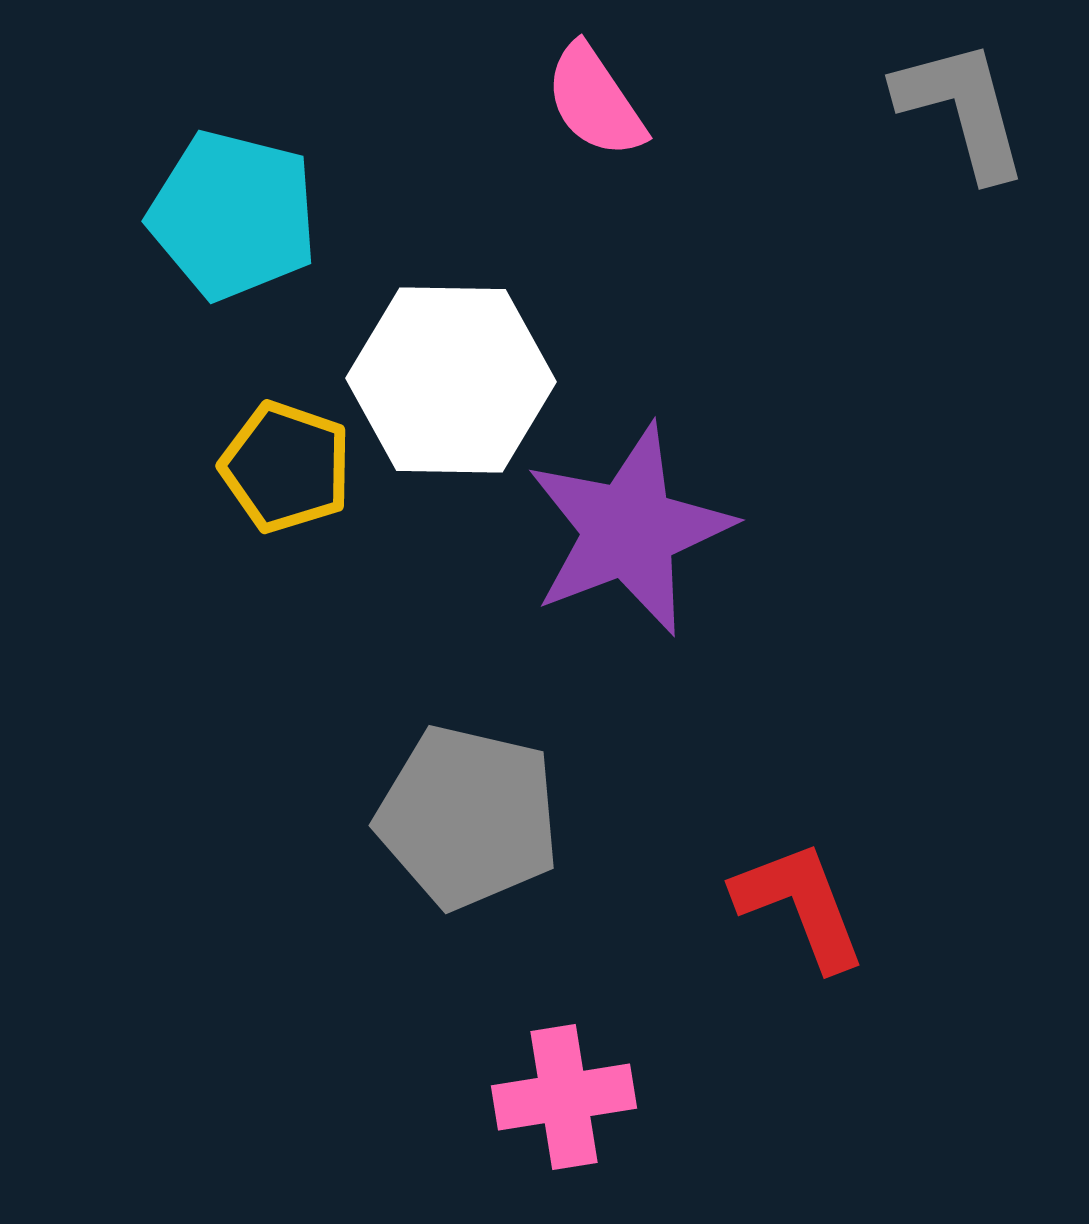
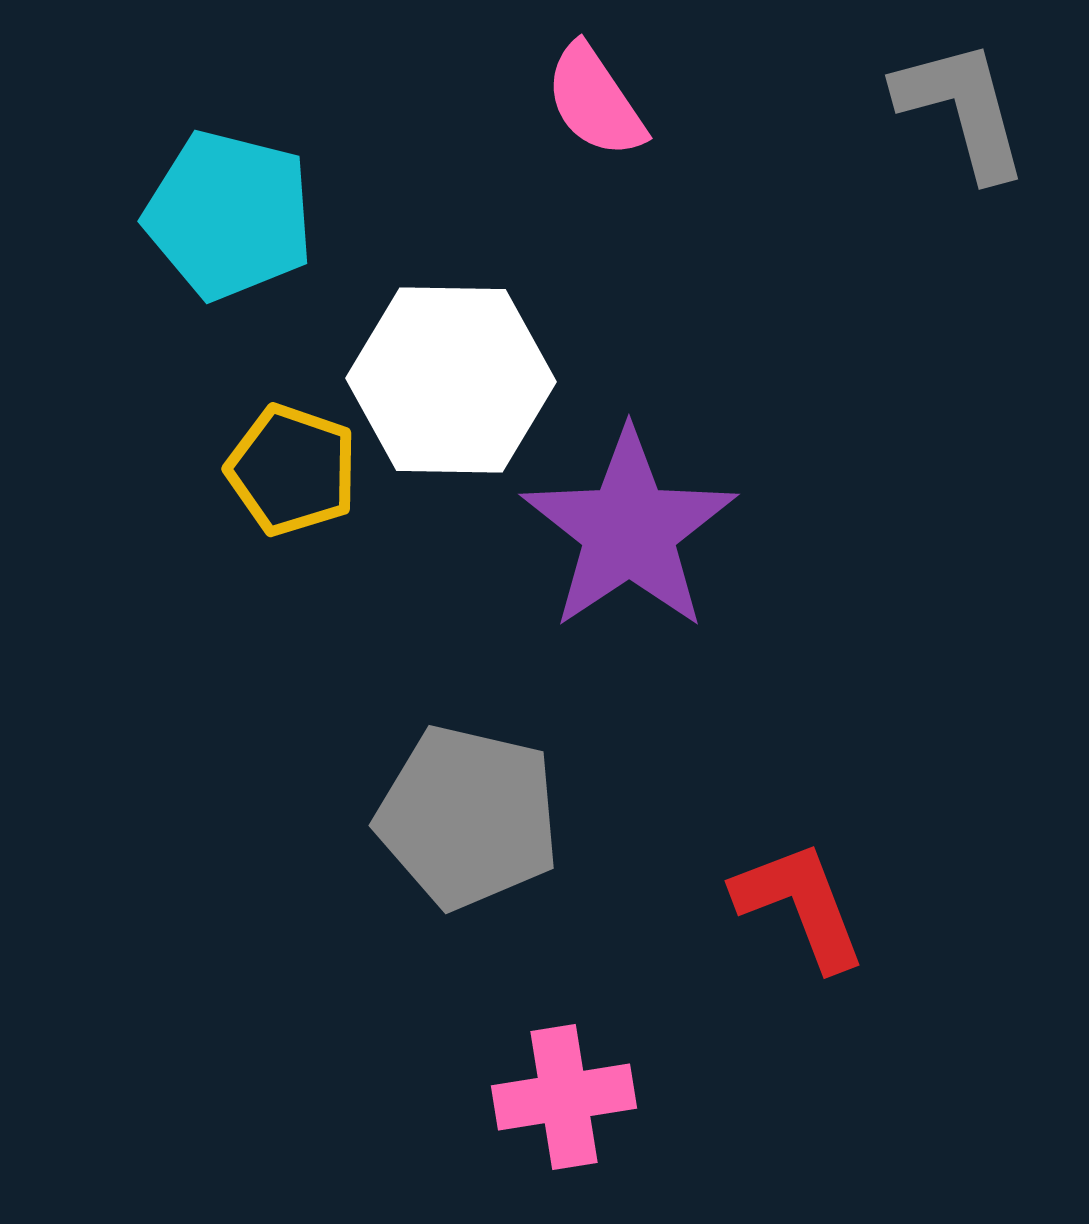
cyan pentagon: moved 4 px left
yellow pentagon: moved 6 px right, 3 px down
purple star: rotated 13 degrees counterclockwise
